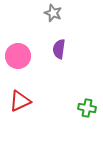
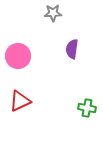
gray star: rotated 24 degrees counterclockwise
purple semicircle: moved 13 px right
